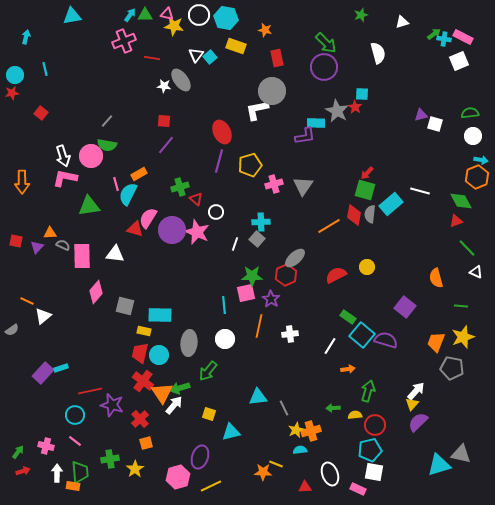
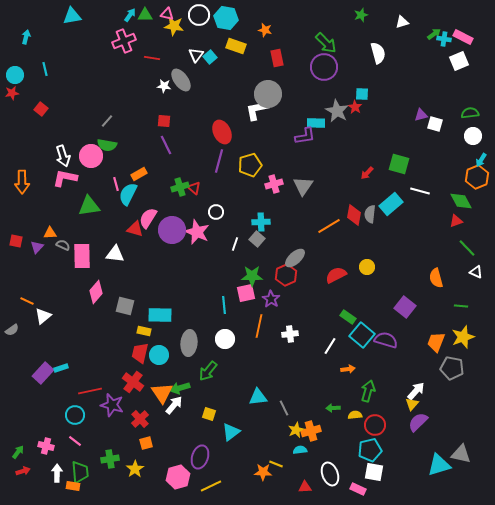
gray circle at (272, 91): moved 4 px left, 3 px down
red square at (41, 113): moved 4 px up
purple line at (166, 145): rotated 66 degrees counterclockwise
cyan arrow at (481, 160): rotated 112 degrees clockwise
green square at (365, 190): moved 34 px right, 26 px up
red triangle at (196, 199): moved 2 px left, 11 px up
red cross at (143, 381): moved 10 px left, 1 px down
cyan triangle at (231, 432): rotated 24 degrees counterclockwise
